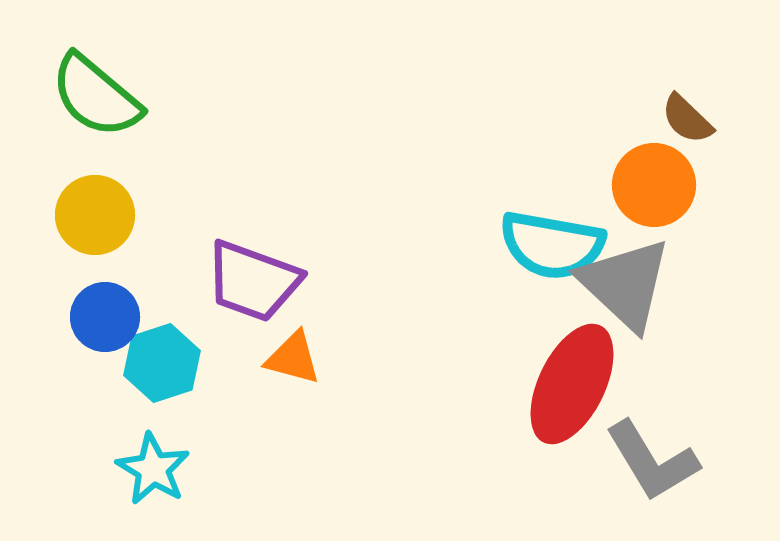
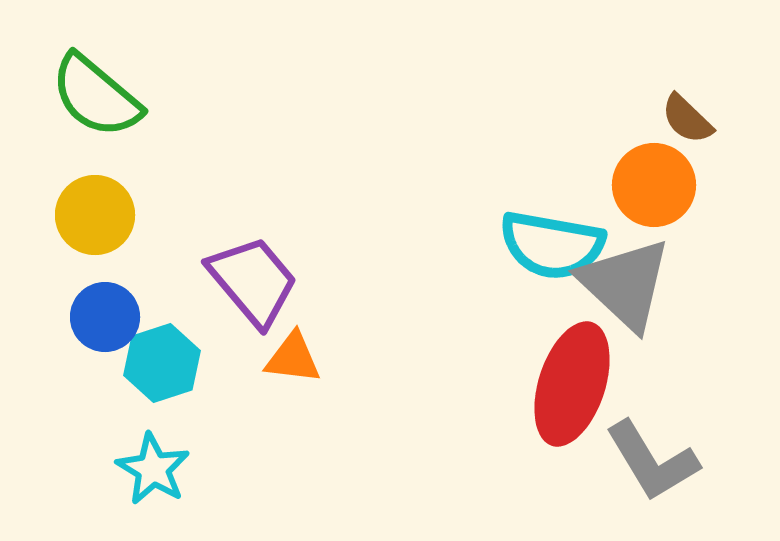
purple trapezoid: rotated 150 degrees counterclockwise
orange triangle: rotated 8 degrees counterclockwise
red ellipse: rotated 8 degrees counterclockwise
